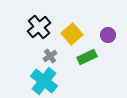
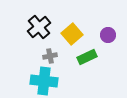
gray cross: rotated 24 degrees clockwise
cyan cross: rotated 32 degrees counterclockwise
